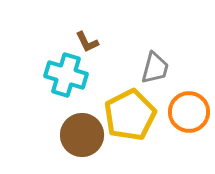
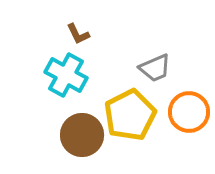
brown L-shape: moved 9 px left, 8 px up
gray trapezoid: rotated 52 degrees clockwise
cyan cross: rotated 12 degrees clockwise
